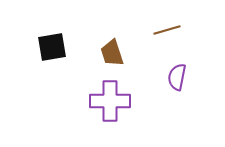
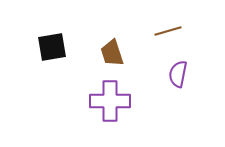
brown line: moved 1 px right, 1 px down
purple semicircle: moved 1 px right, 3 px up
